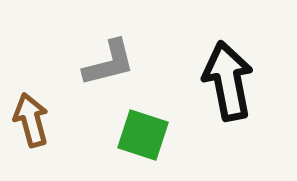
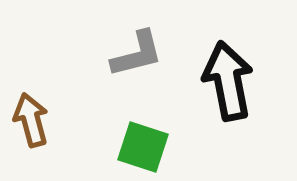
gray L-shape: moved 28 px right, 9 px up
green square: moved 12 px down
